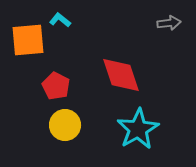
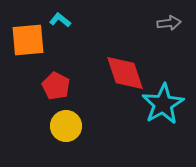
red diamond: moved 4 px right, 2 px up
yellow circle: moved 1 px right, 1 px down
cyan star: moved 25 px right, 25 px up
